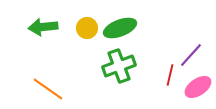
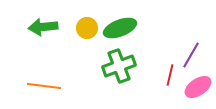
purple line: rotated 12 degrees counterclockwise
orange line: moved 4 px left, 3 px up; rotated 28 degrees counterclockwise
